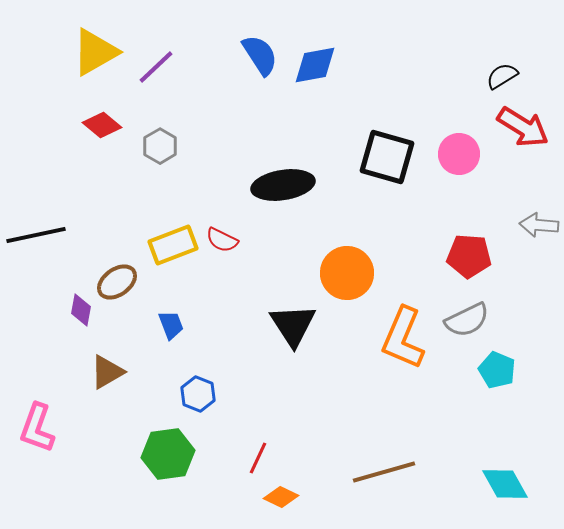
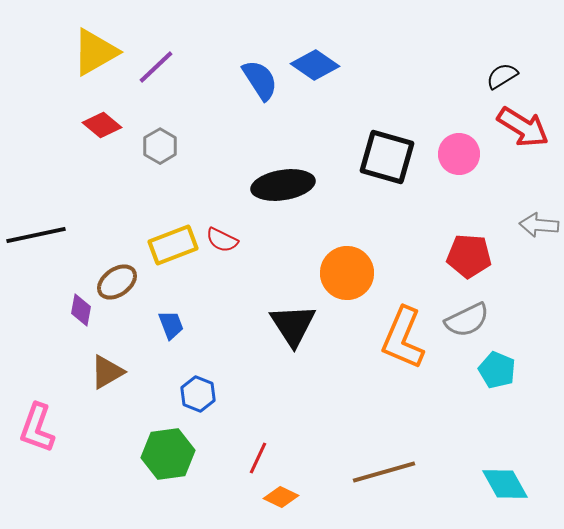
blue semicircle: moved 25 px down
blue diamond: rotated 45 degrees clockwise
